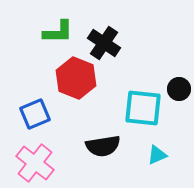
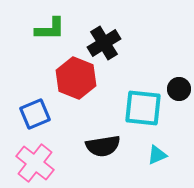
green L-shape: moved 8 px left, 3 px up
black cross: rotated 24 degrees clockwise
